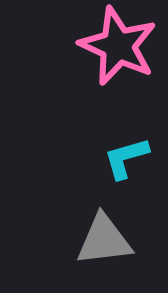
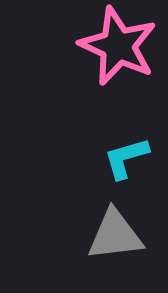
gray triangle: moved 11 px right, 5 px up
